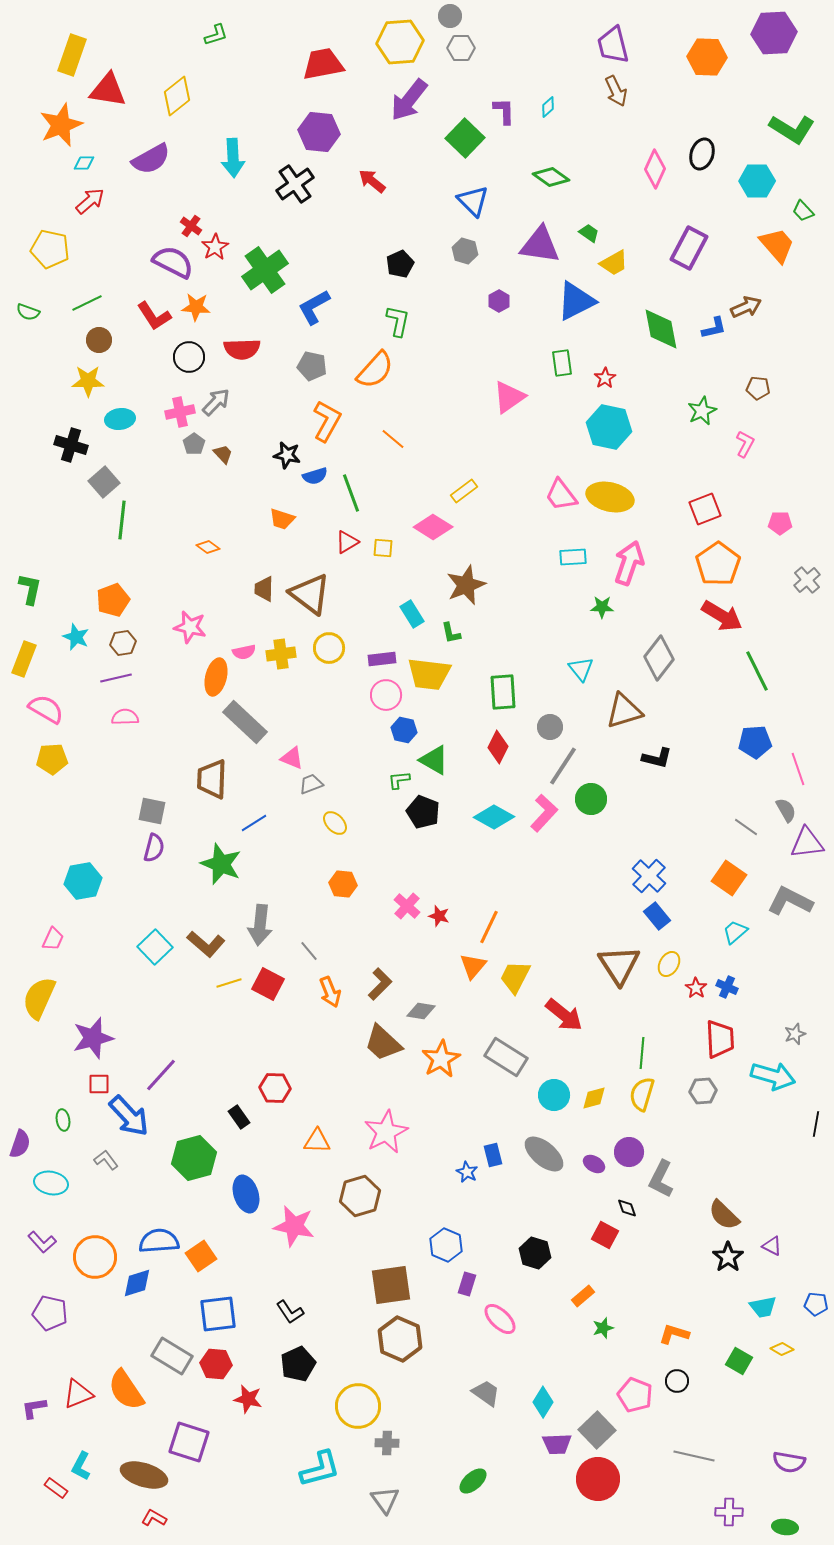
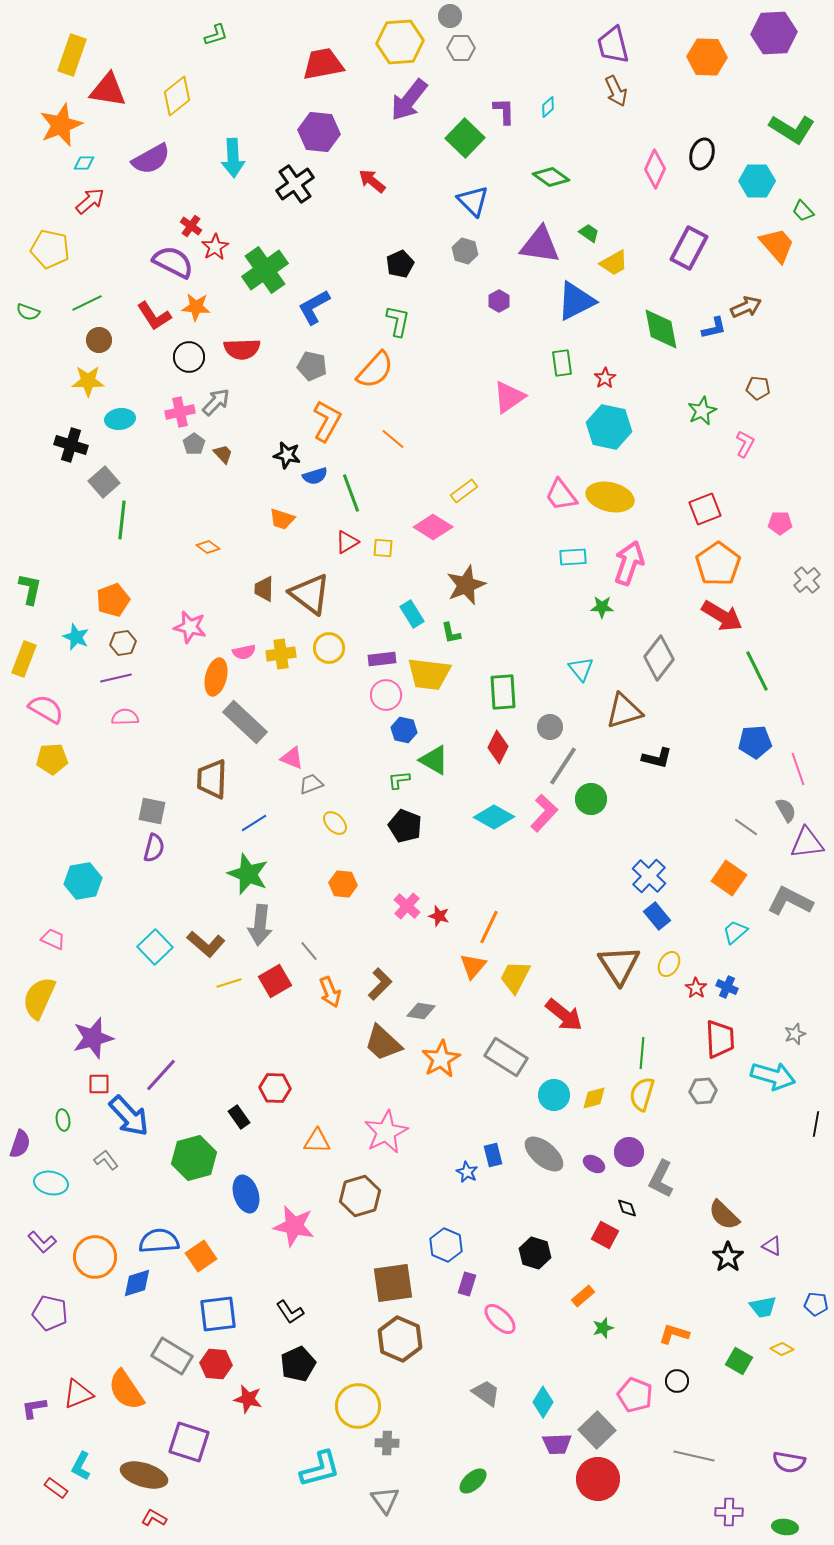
black pentagon at (423, 812): moved 18 px left, 14 px down
green star at (221, 864): moved 27 px right, 10 px down
pink trapezoid at (53, 939): rotated 90 degrees counterclockwise
red square at (268, 984): moved 7 px right, 3 px up; rotated 32 degrees clockwise
brown square at (391, 1285): moved 2 px right, 2 px up
